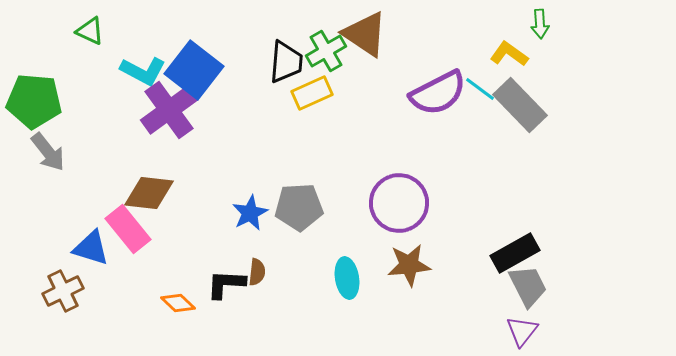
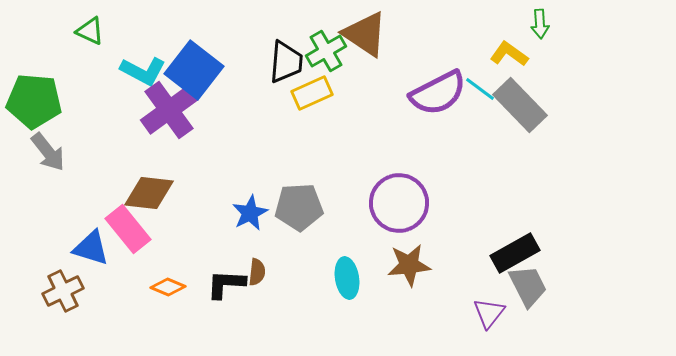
orange diamond: moved 10 px left, 16 px up; rotated 20 degrees counterclockwise
purple triangle: moved 33 px left, 18 px up
